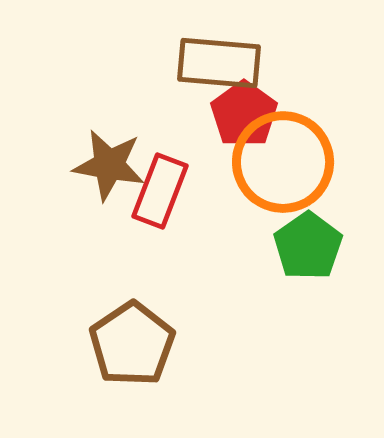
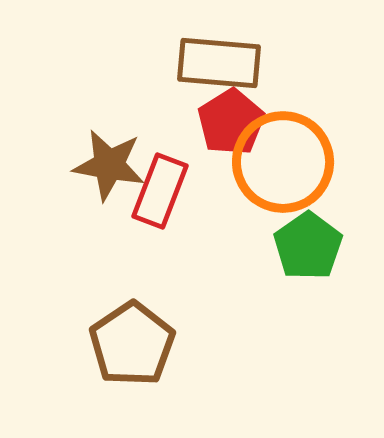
red pentagon: moved 13 px left, 8 px down; rotated 4 degrees clockwise
